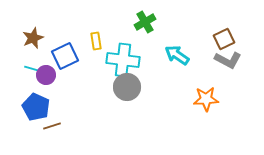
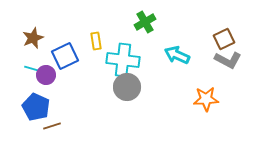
cyan arrow: rotated 10 degrees counterclockwise
